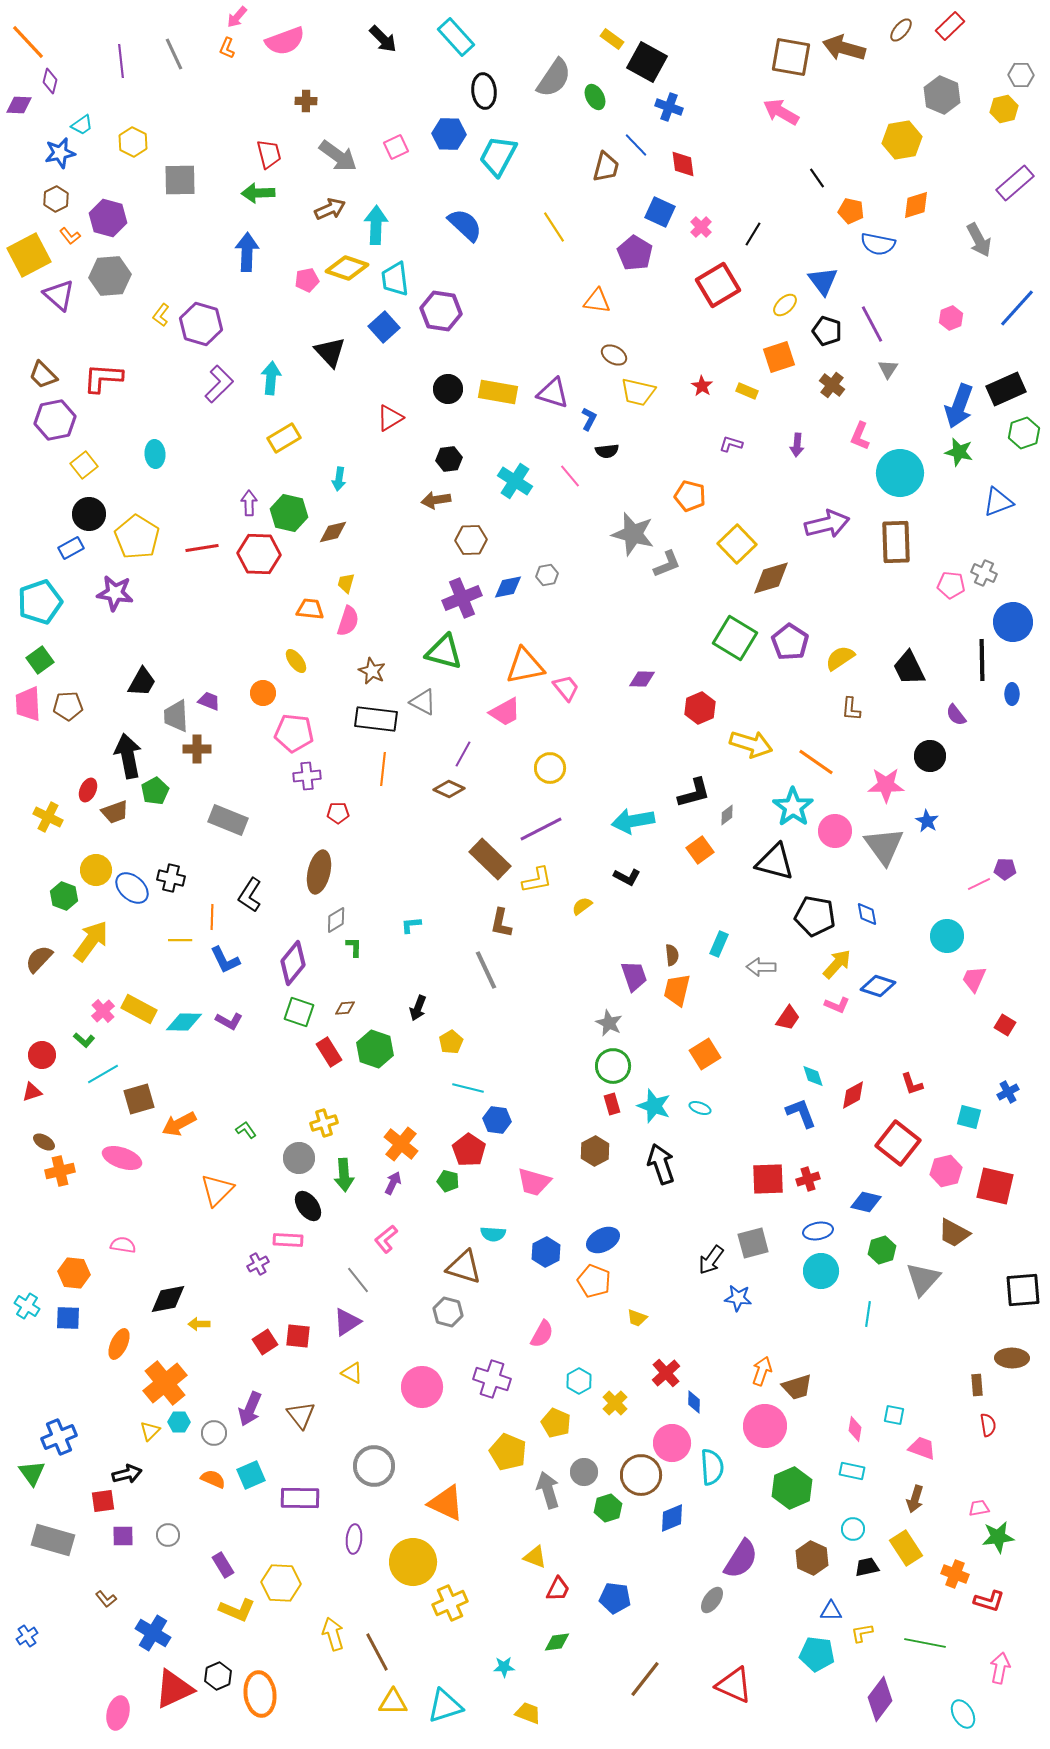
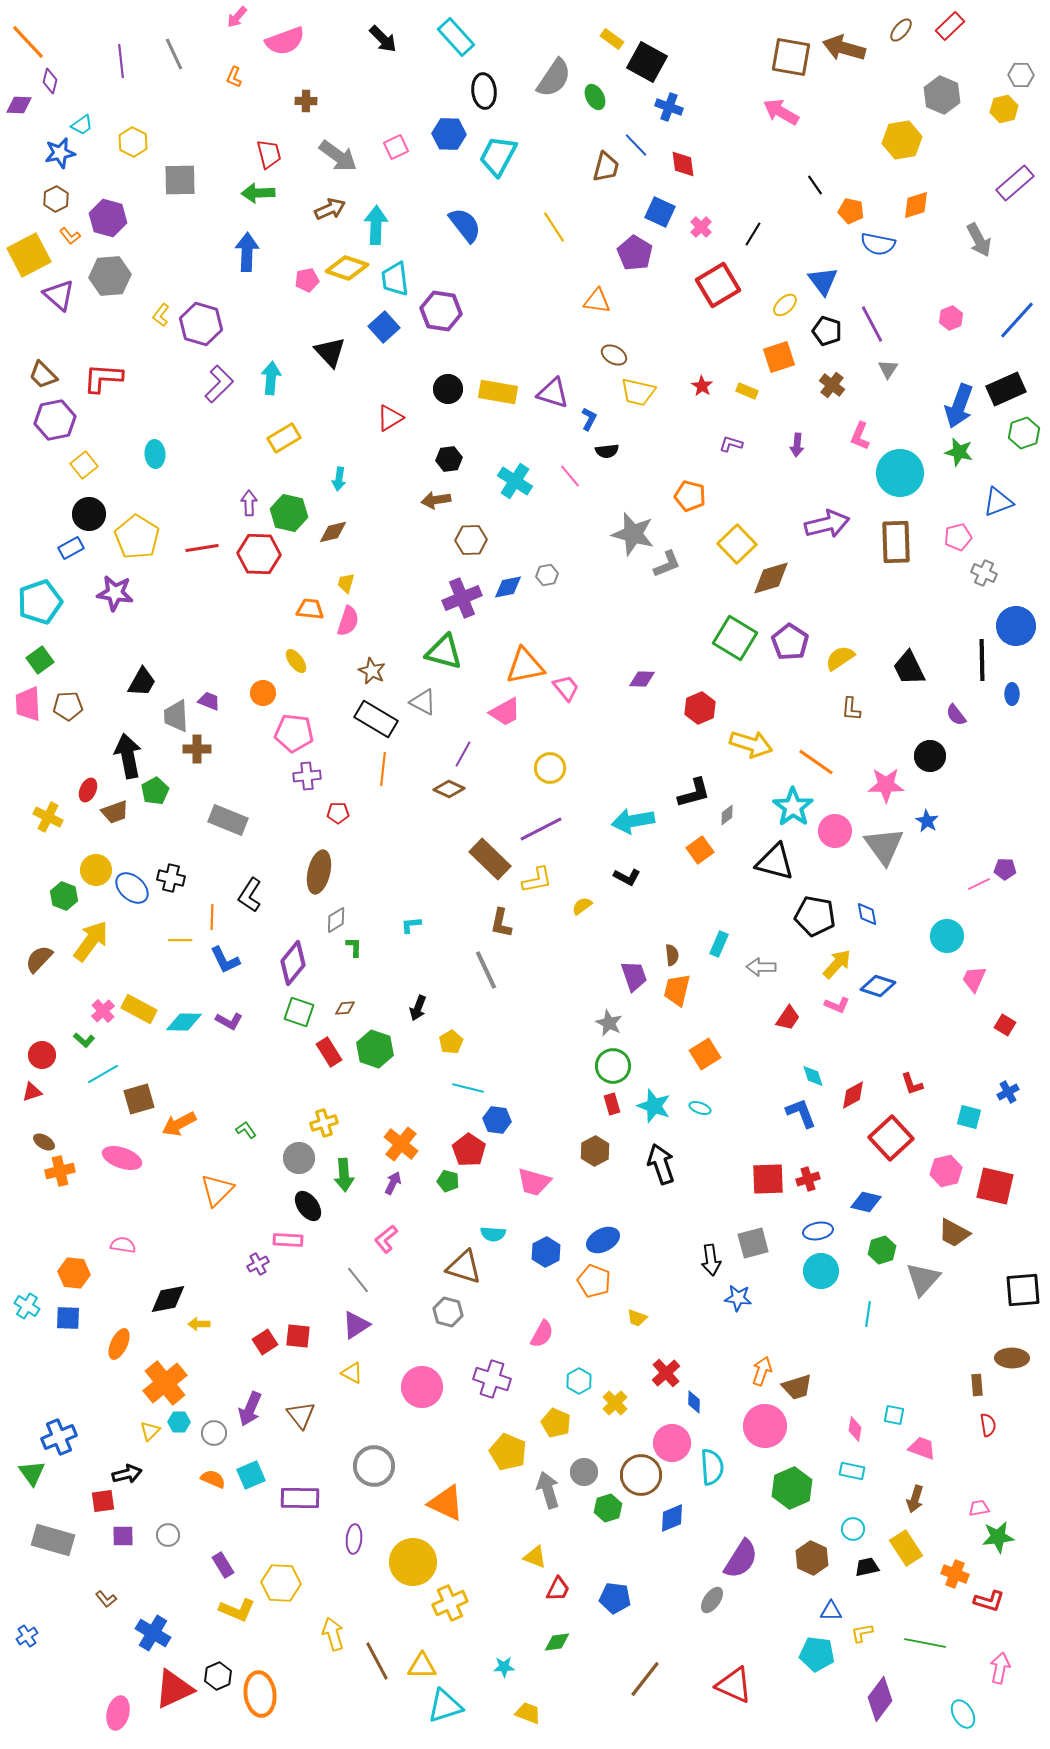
orange L-shape at (227, 48): moved 7 px right, 29 px down
black line at (817, 178): moved 2 px left, 7 px down
blue semicircle at (465, 225): rotated 9 degrees clockwise
blue line at (1017, 308): moved 12 px down
pink pentagon at (951, 585): moved 7 px right, 48 px up; rotated 20 degrees counterclockwise
blue circle at (1013, 622): moved 3 px right, 4 px down
black rectangle at (376, 719): rotated 24 degrees clockwise
red square at (898, 1143): moved 7 px left, 5 px up; rotated 9 degrees clockwise
black arrow at (711, 1260): rotated 44 degrees counterclockwise
purple triangle at (347, 1322): moved 9 px right, 3 px down
brown line at (377, 1652): moved 9 px down
yellow triangle at (393, 1702): moved 29 px right, 36 px up
